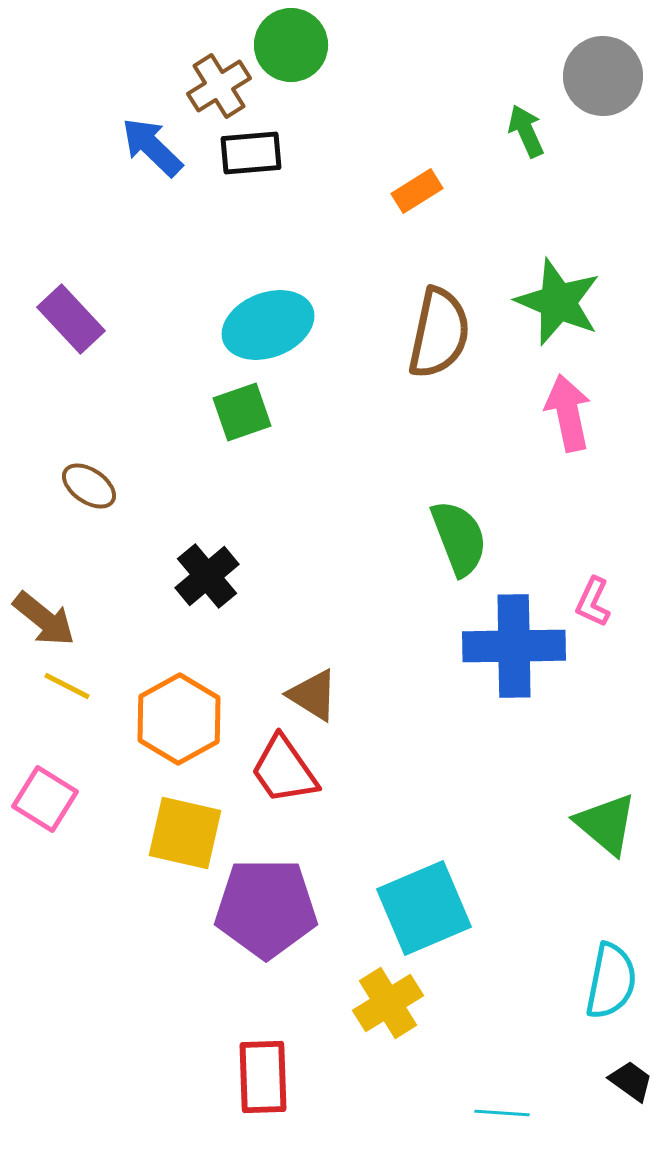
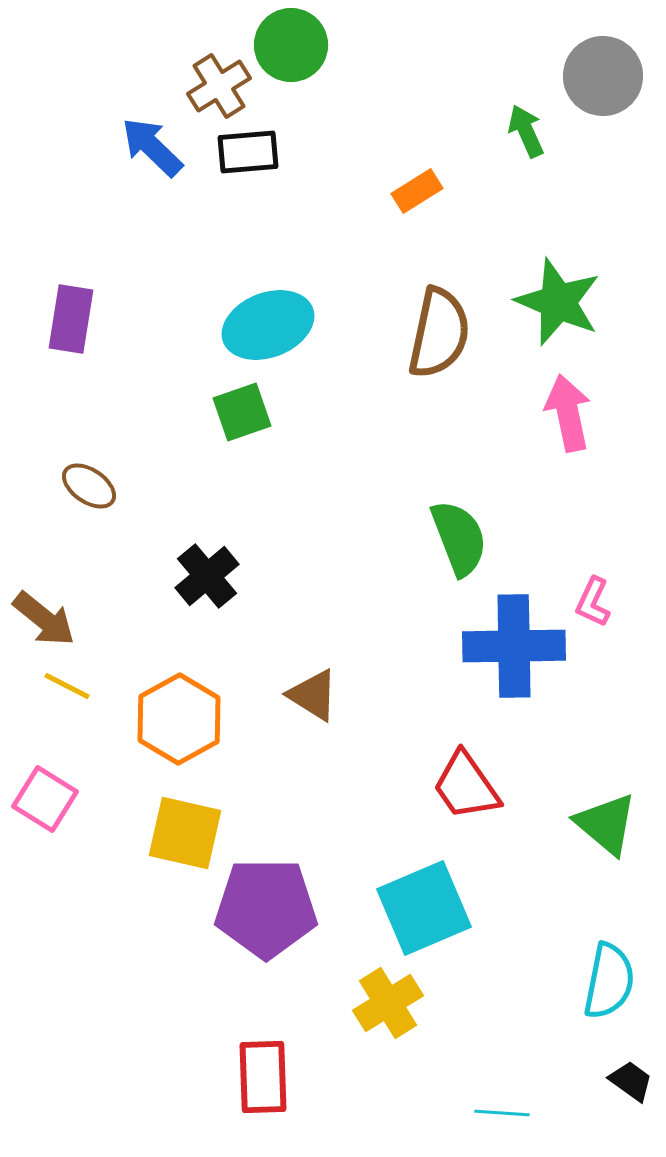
black rectangle: moved 3 px left, 1 px up
purple rectangle: rotated 52 degrees clockwise
red trapezoid: moved 182 px right, 16 px down
cyan semicircle: moved 2 px left
